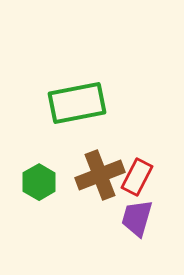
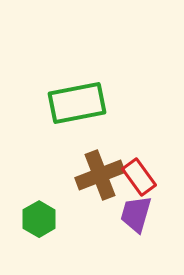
red rectangle: moved 2 px right; rotated 63 degrees counterclockwise
green hexagon: moved 37 px down
purple trapezoid: moved 1 px left, 4 px up
